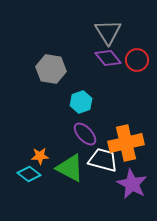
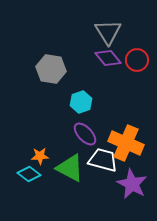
orange cross: rotated 36 degrees clockwise
